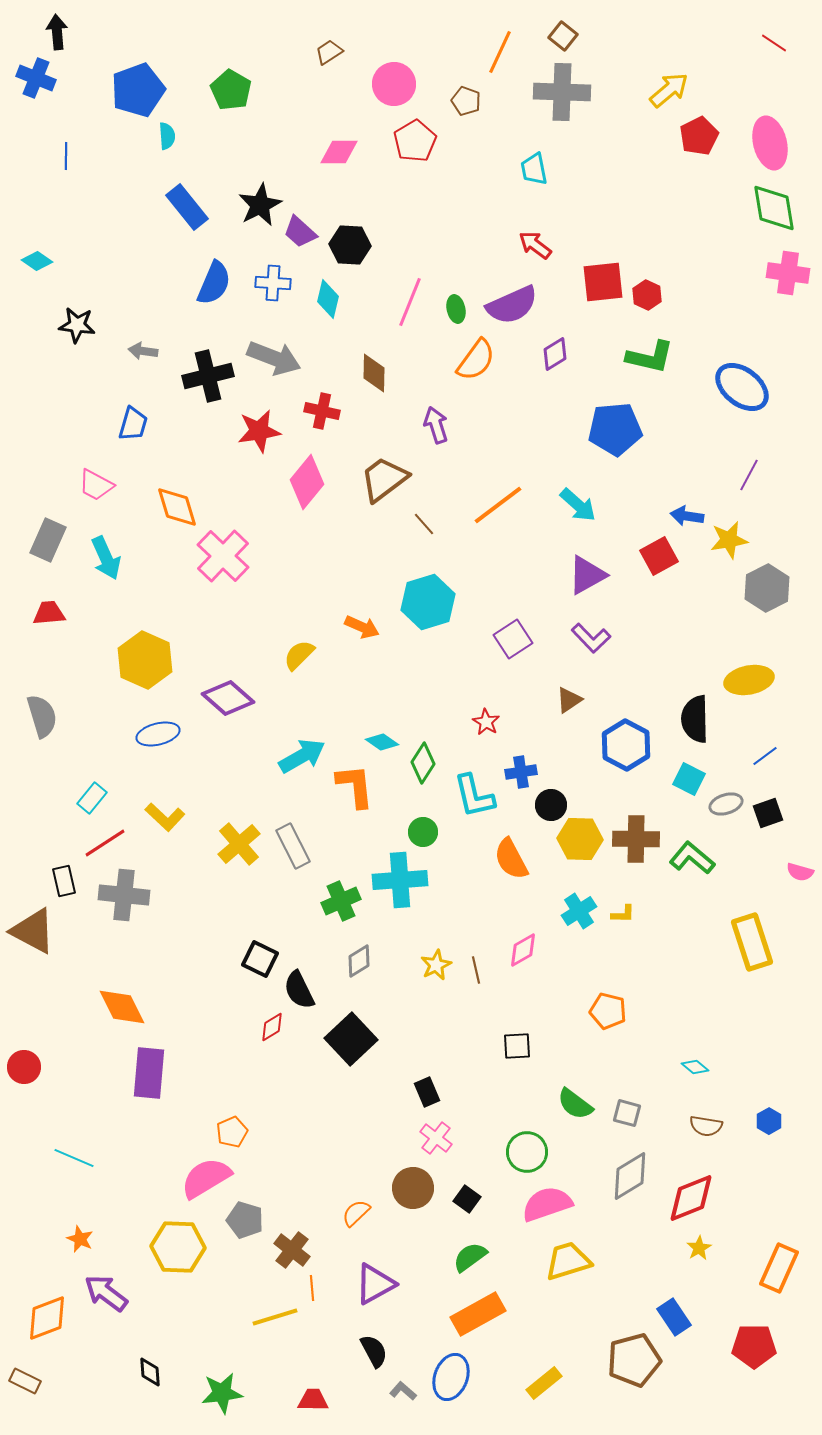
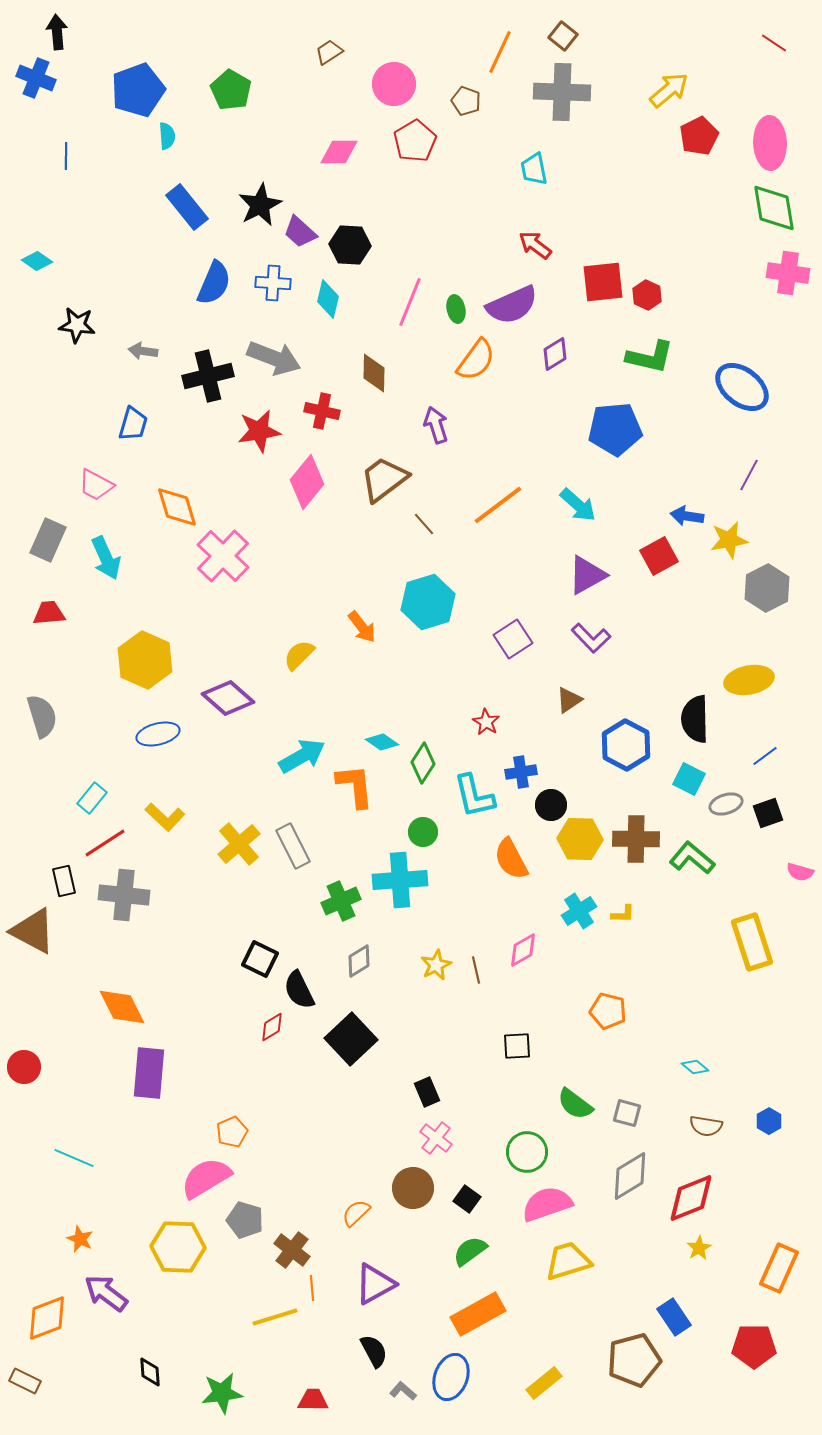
pink ellipse at (770, 143): rotated 12 degrees clockwise
orange arrow at (362, 627): rotated 28 degrees clockwise
green semicircle at (470, 1257): moved 6 px up
